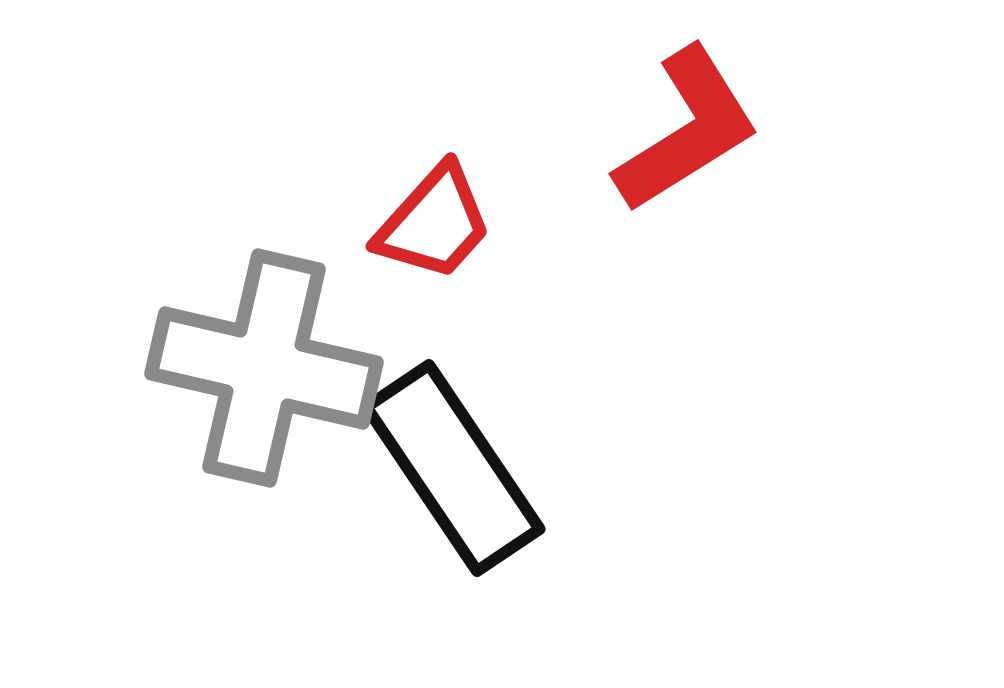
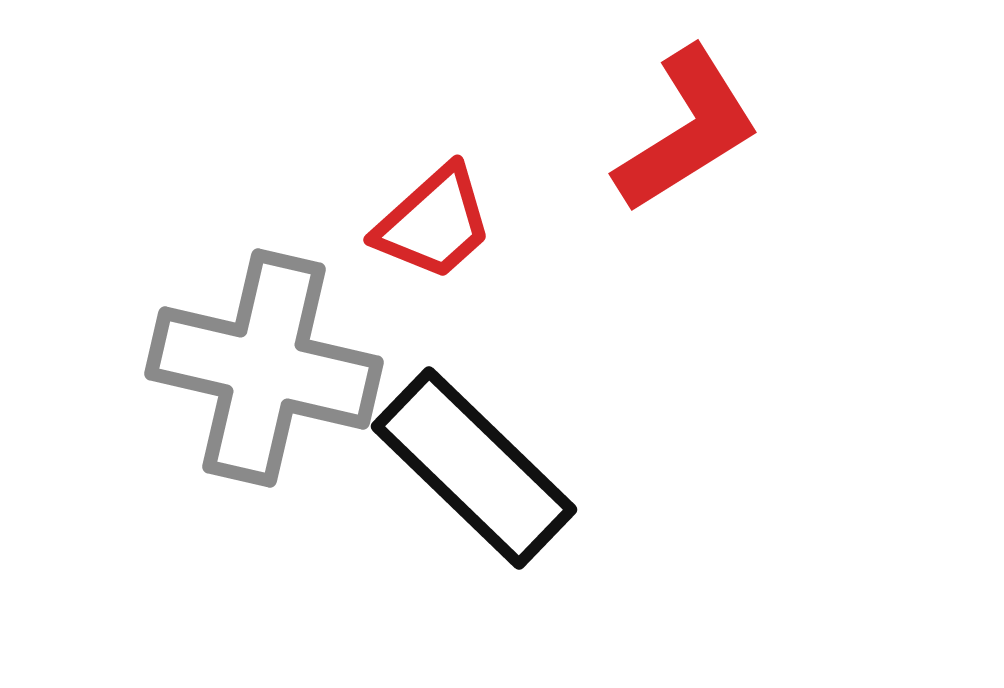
red trapezoid: rotated 6 degrees clockwise
black rectangle: moved 21 px right; rotated 12 degrees counterclockwise
